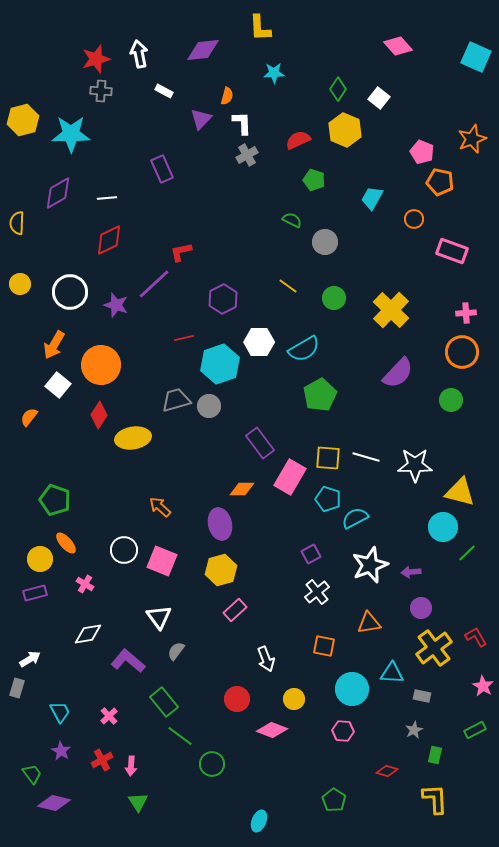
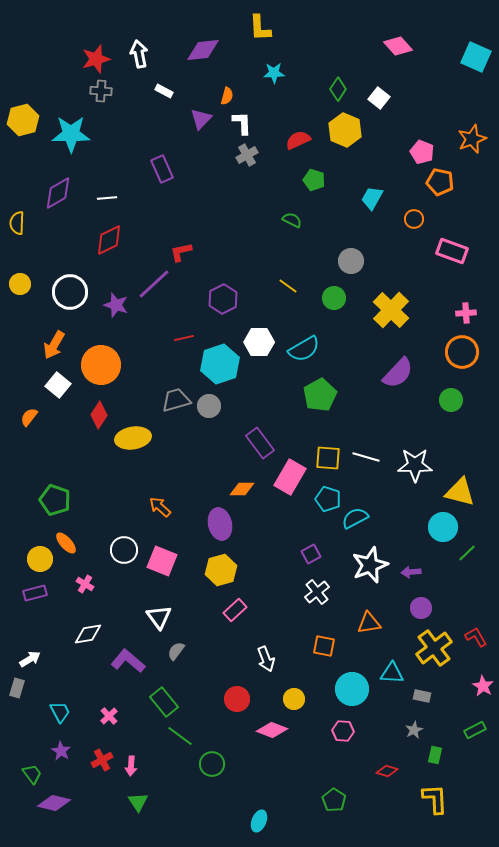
gray circle at (325, 242): moved 26 px right, 19 px down
